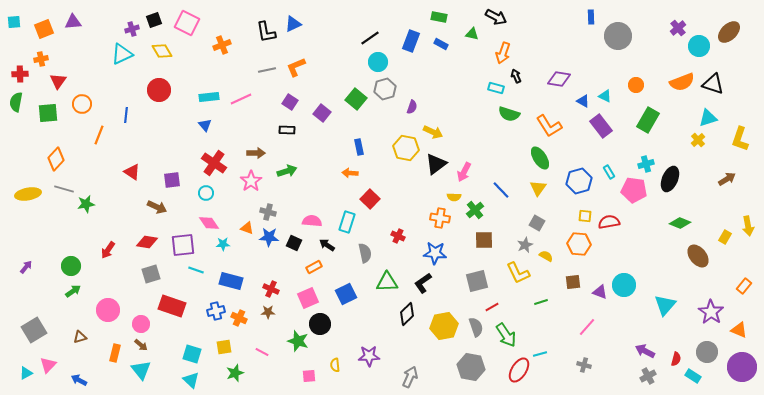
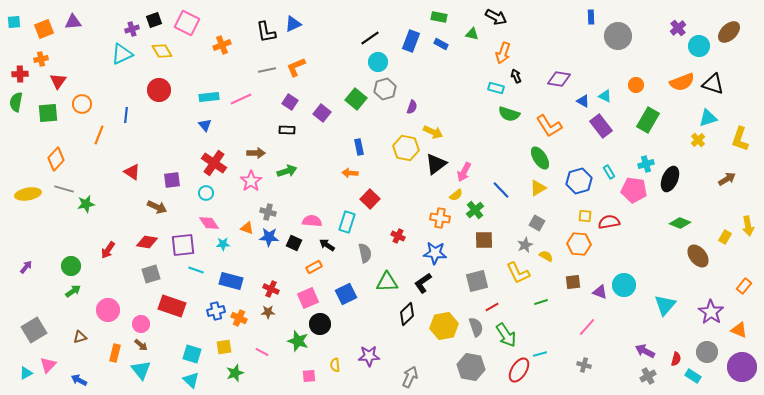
yellow triangle at (538, 188): rotated 24 degrees clockwise
yellow semicircle at (454, 197): moved 2 px right, 2 px up; rotated 40 degrees counterclockwise
